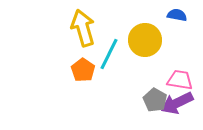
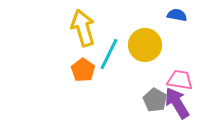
yellow circle: moved 5 px down
purple arrow: rotated 84 degrees clockwise
